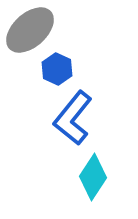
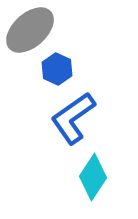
blue L-shape: rotated 16 degrees clockwise
